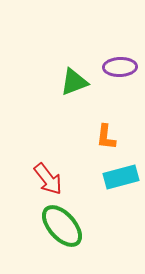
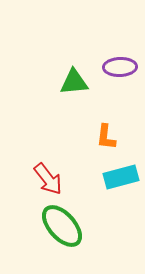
green triangle: rotated 16 degrees clockwise
